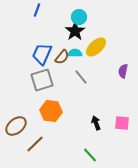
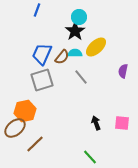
orange hexagon: moved 26 px left; rotated 20 degrees counterclockwise
brown ellipse: moved 1 px left, 2 px down
green line: moved 2 px down
